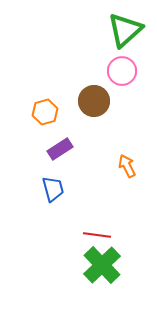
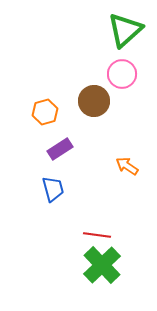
pink circle: moved 3 px down
orange arrow: rotated 30 degrees counterclockwise
